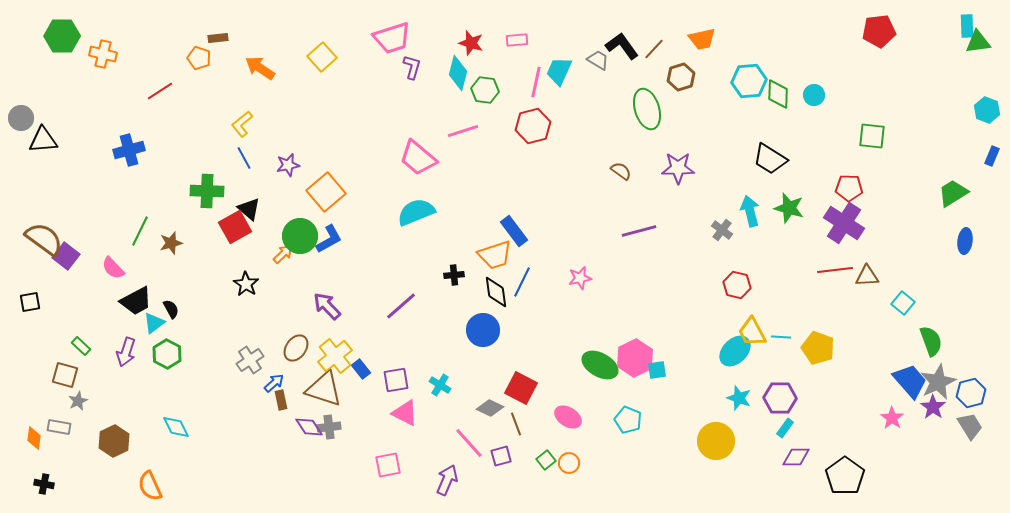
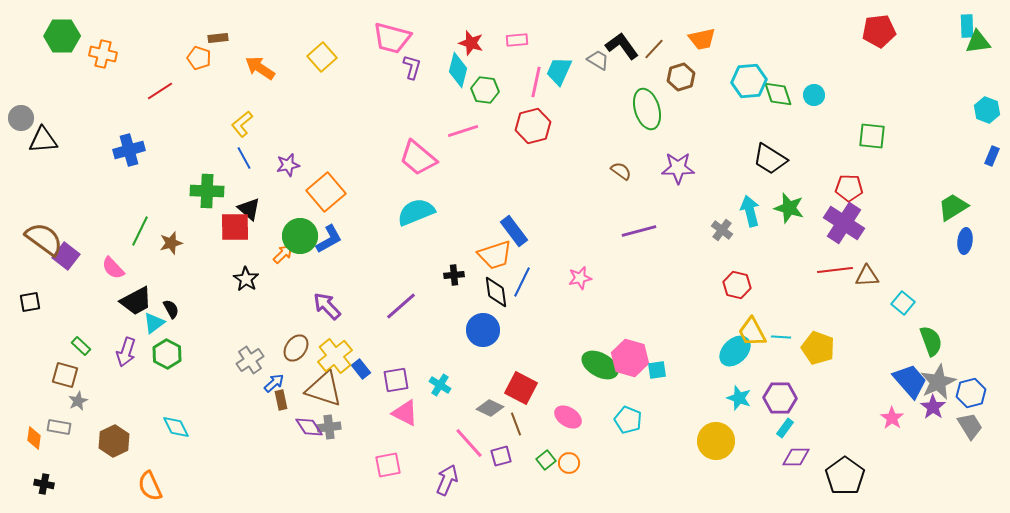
pink trapezoid at (392, 38): rotated 33 degrees clockwise
cyan diamond at (458, 73): moved 3 px up
green diamond at (778, 94): rotated 20 degrees counterclockwise
green trapezoid at (953, 193): moved 14 px down
red square at (235, 227): rotated 28 degrees clockwise
black star at (246, 284): moved 5 px up
pink hexagon at (635, 358): moved 5 px left; rotated 18 degrees counterclockwise
